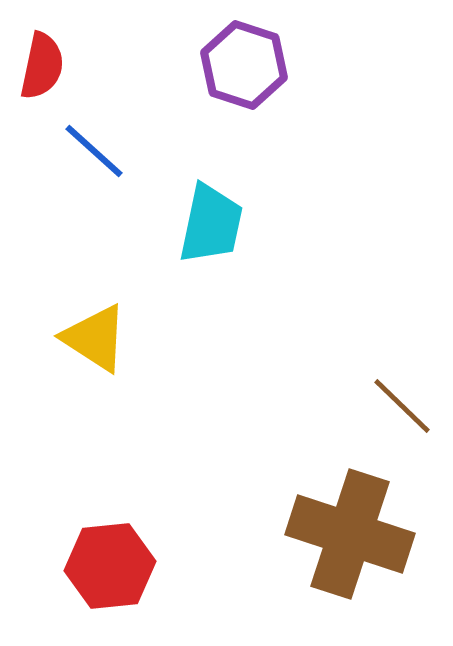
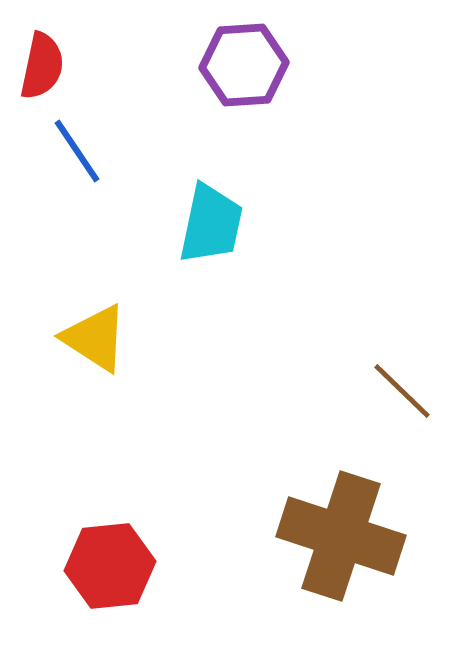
purple hexagon: rotated 22 degrees counterclockwise
blue line: moved 17 px left; rotated 14 degrees clockwise
brown line: moved 15 px up
brown cross: moved 9 px left, 2 px down
